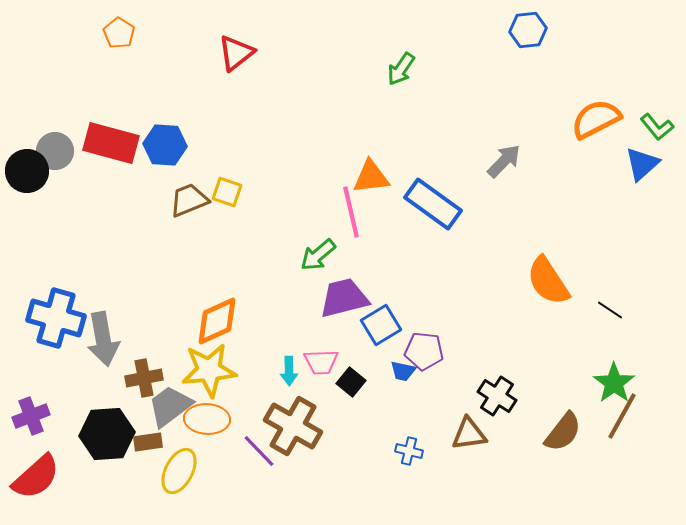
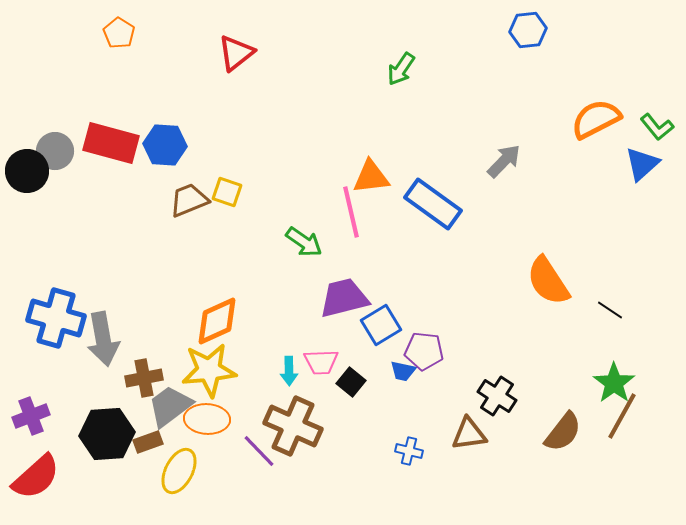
green arrow at (318, 255): moved 14 px left, 13 px up; rotated 105 degrees counterclockwise
brown cross at (293, 426): rotated 6 degrees counterclockwise
brown rectangle at (148, 442): rotated 12 degrees counterclockwise
